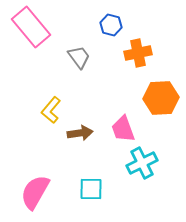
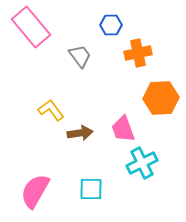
blue hexagon: rotated 15 degrees counterclockwise
gray trapezoid: moved 1 px right, 1 px up
yellow L-shape: rotated 104 degrees clockwise
pink semicircle: moved 1 px up
